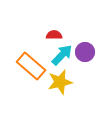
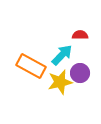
red semicircle: moved 26 px right
purple circle: moved 5 px left, 21 px down
orange rectangle: rotated 12 degrees counterclockwise
